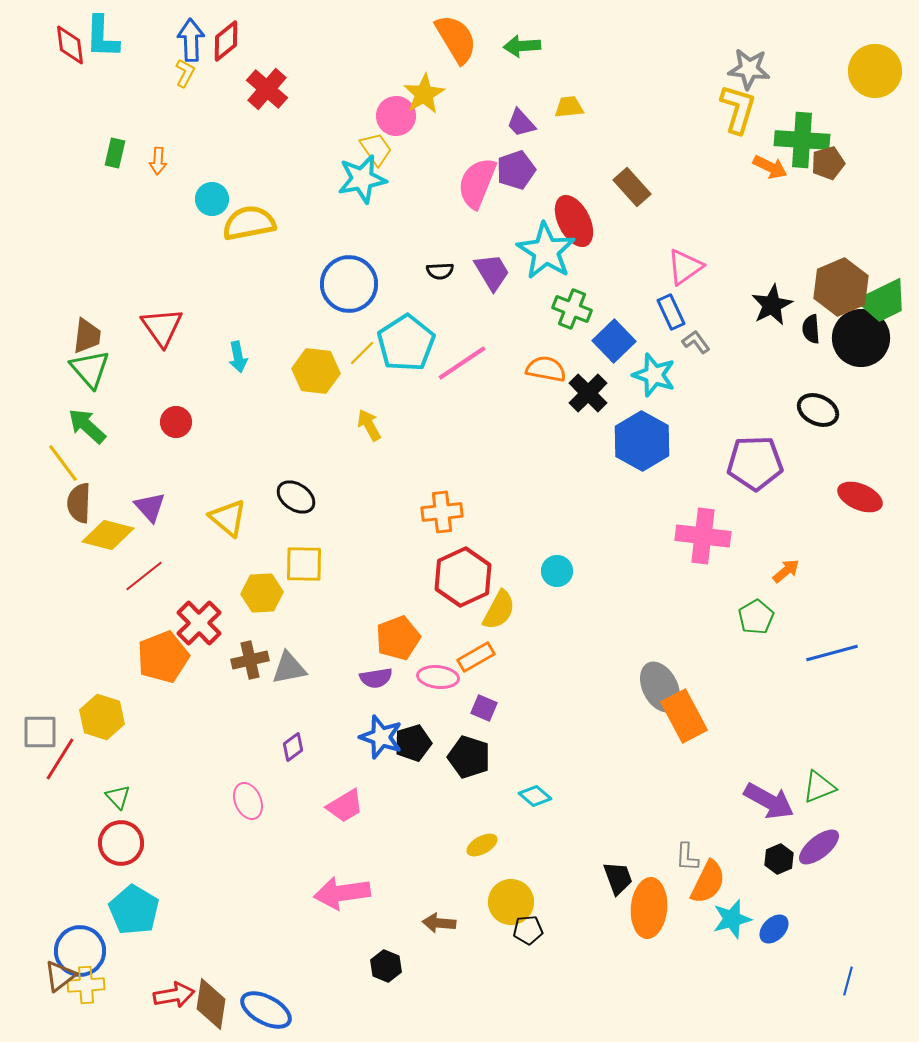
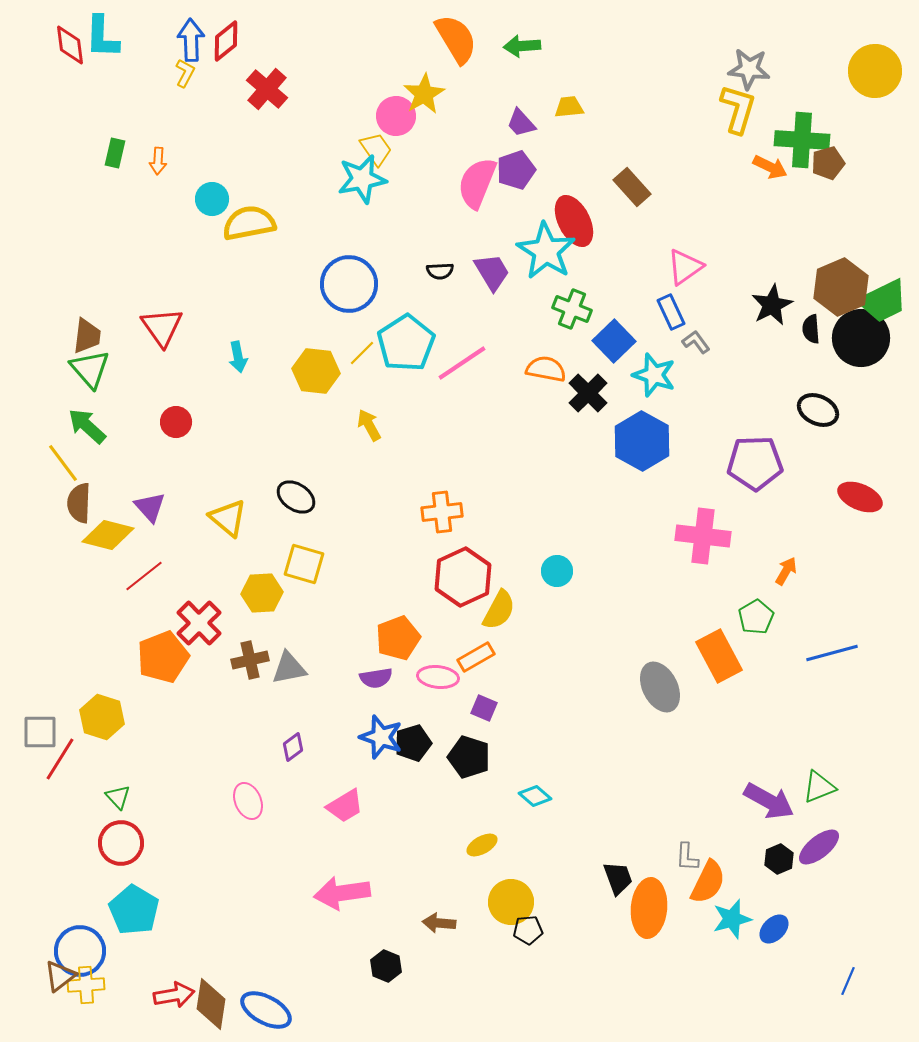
yellow square at (304, 564): rotated 15 degrees clockwise
orange arrow at (786, 571): rotated 20 degrees counterclockwise
orange rectangle at (684, 716): moved 35 px right, 60 px up
blue line at (848, 981): rotated 8 degrees clockwise
